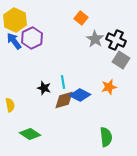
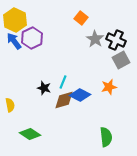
gray square: rotated 30 degrees clockwise
cyan line: rotated 32 degrees clockwise
